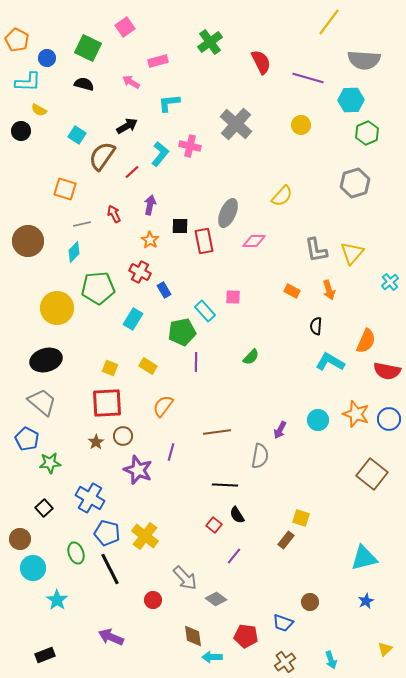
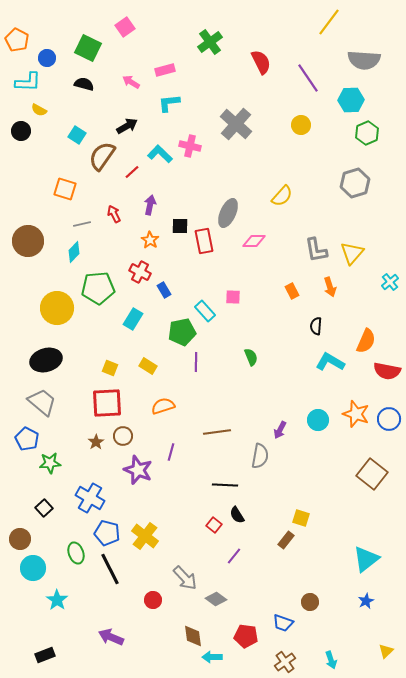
pink rectangle at (158, 61): moved 7 px right, 9 px down
purple line at (308, 78): rotated 40 degrees clockwise
cyan L-shape at (160, 154): rotated 85 degrees counterclockwise
orange arrow at (329, 290): moved 1 px right, 3 px up
orange rectangle at (292, 291): rotated 35 degrees clockwise
green semicircle at (251, 357): rotated 66 degrees counterclockwise
orange semicircle at (163, 406): rotated 35 degrees clockwise
cyan triangle at (364, 558): moved 2 px right, 1 px down; rotated 24 degrees counterclockwise
yellow triangle at (385, 649): moved 1 px right, 2 px down
